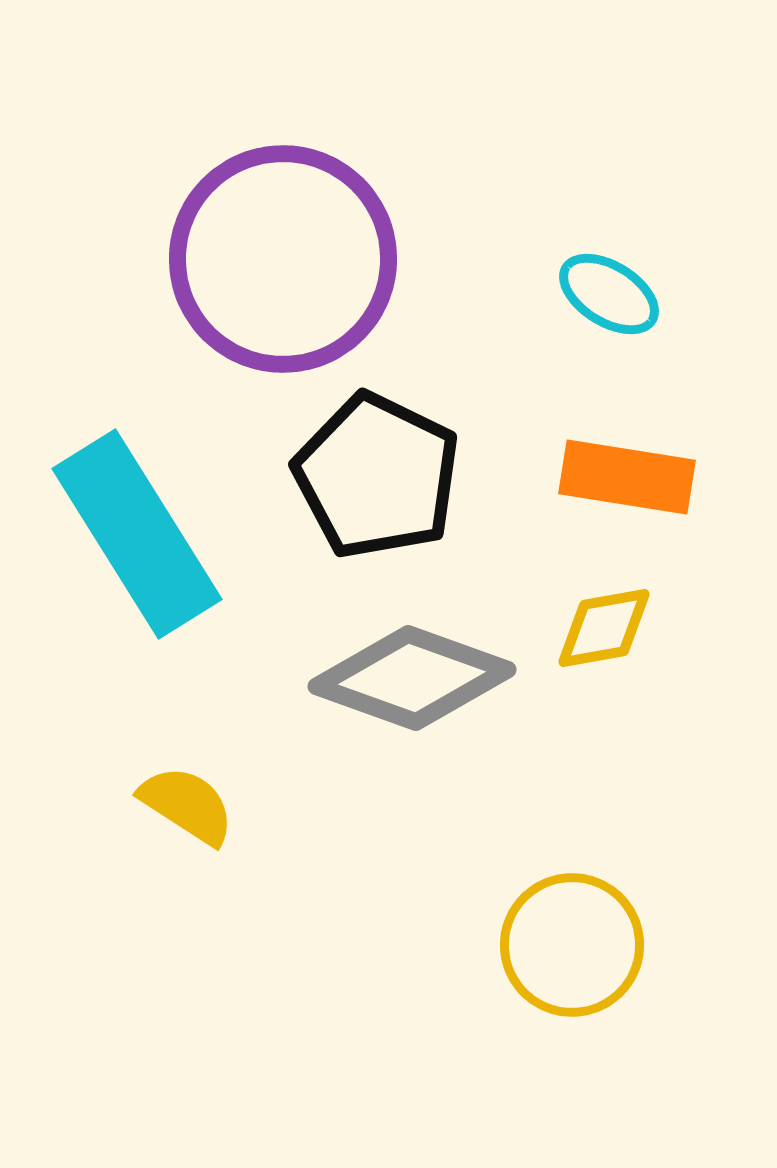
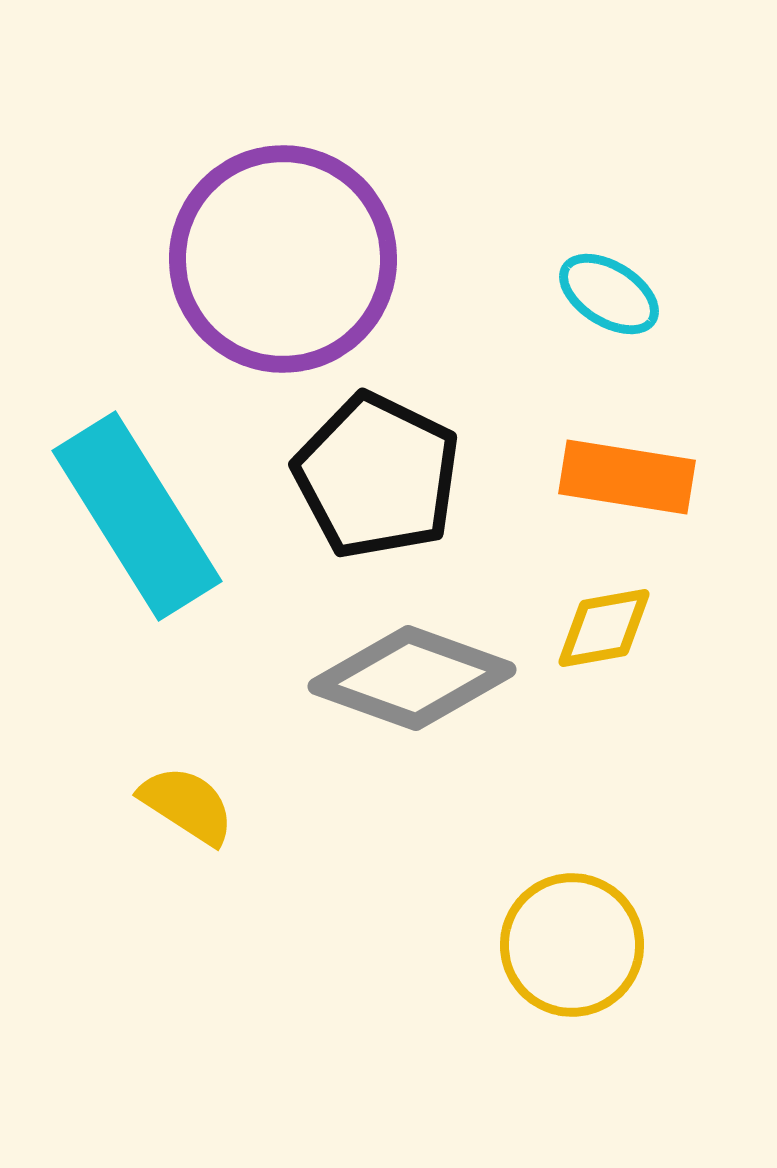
cyan rectangle: moved 18 px up
